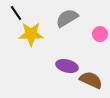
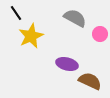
gray semicircle: moved 8 px right; rotated 60 degrees clockwise
yellow star: moved 2 px down; rotated 25 degrees counterclockwise
purple ellipse: moved 2 px up
brown semicircle: moved 1 px left, 1 px down
